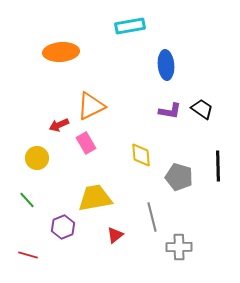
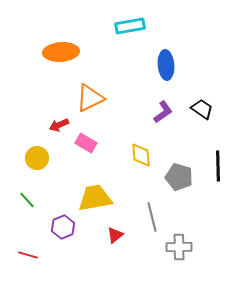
orange triangle: moved 1 px left, 8 px up
purple L-shape: moved 7 px left, 1 px down; rotated 45 degrees counterclockwise
pink rectangle: rotated 30 degrees counterclockwise
